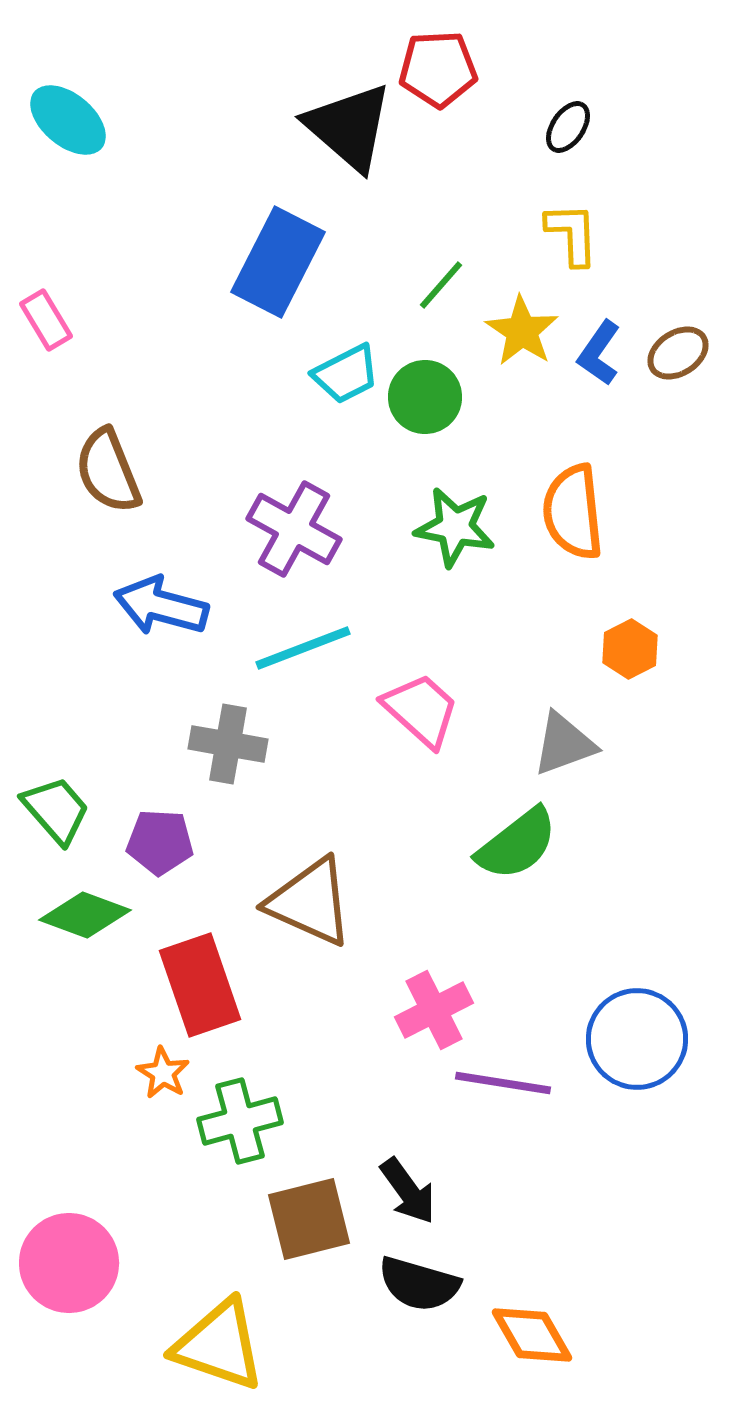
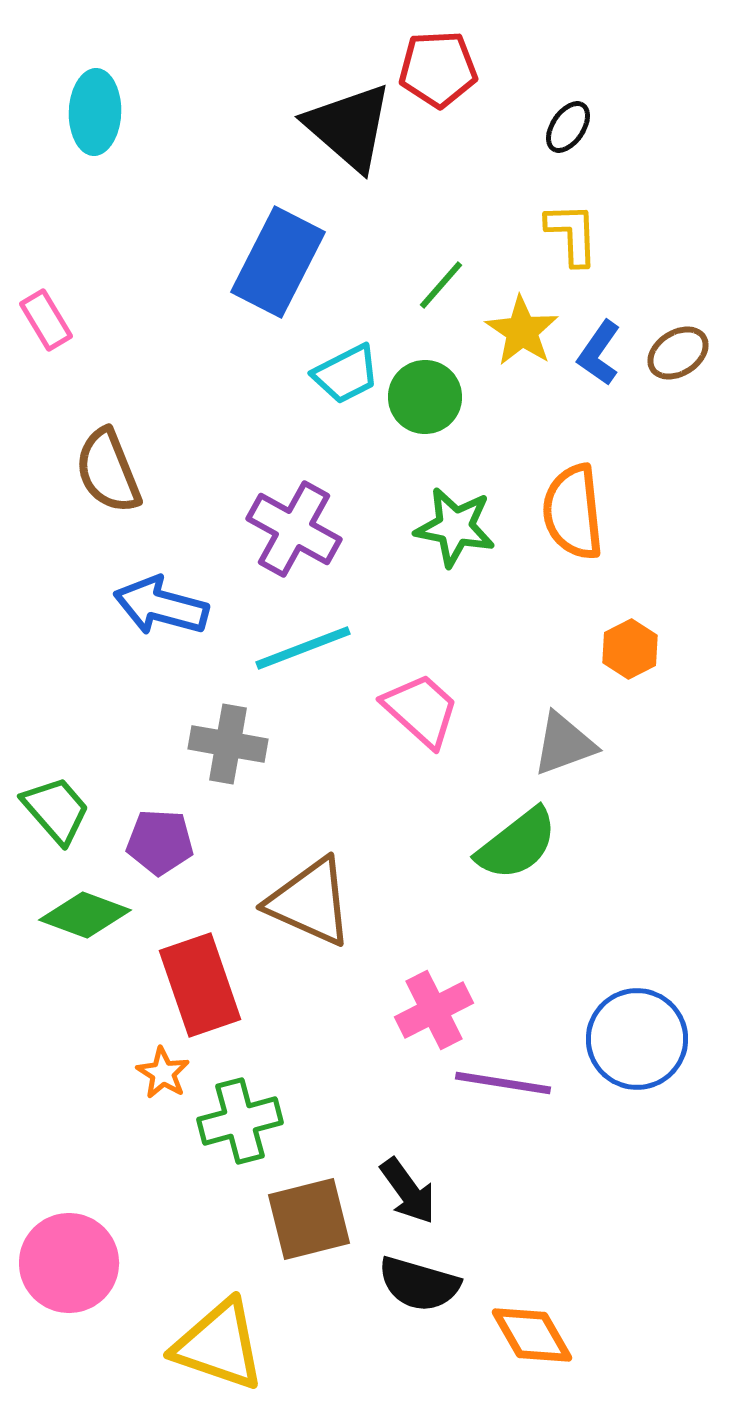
cyan ellipse: moved 27 px right, 8 px up; rotated 52 degrees clockwise
